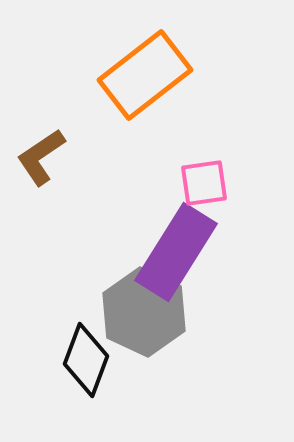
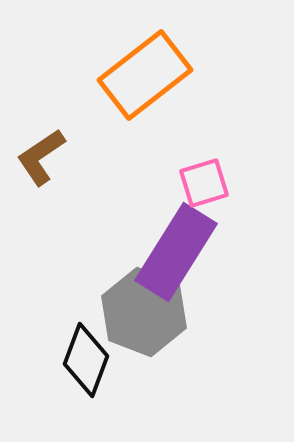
pink square: rotated 9 degrees counterclockwise
gray hexagon: rotated 4 degrees counterclockwise
